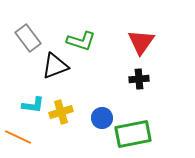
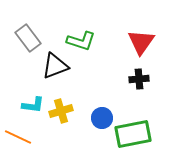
yellow cross: moved 1 px up
